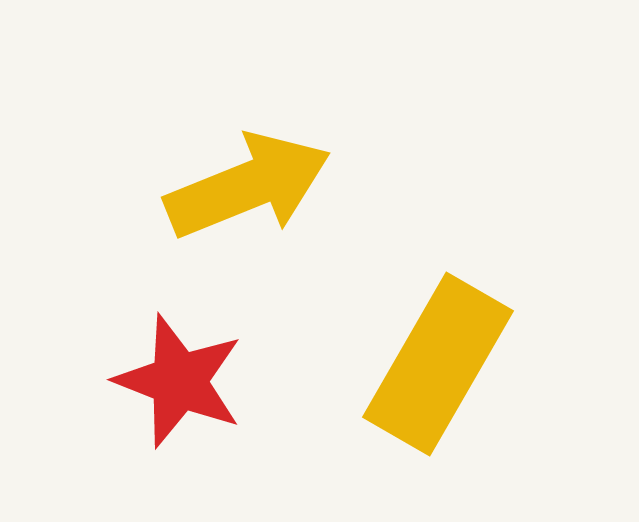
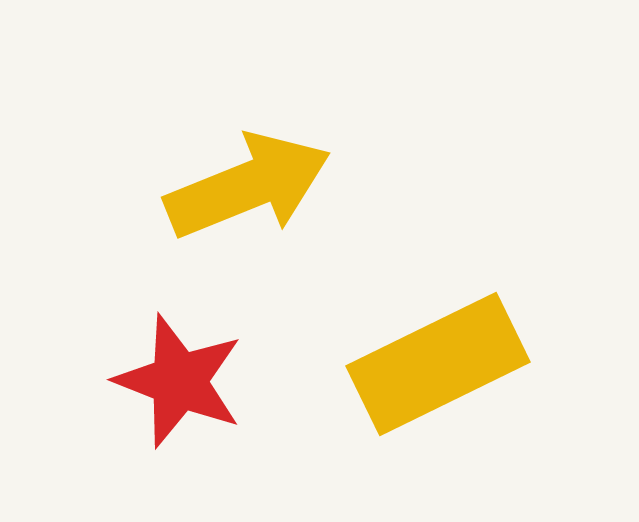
yellow rectangle: rotated 34 degrees clockwise
